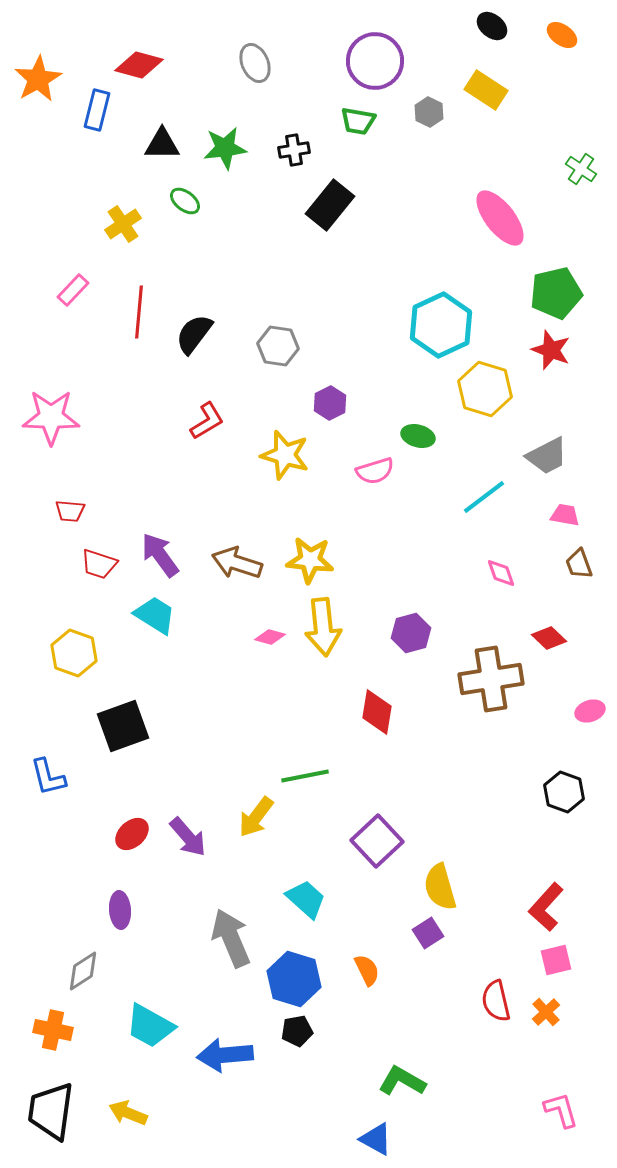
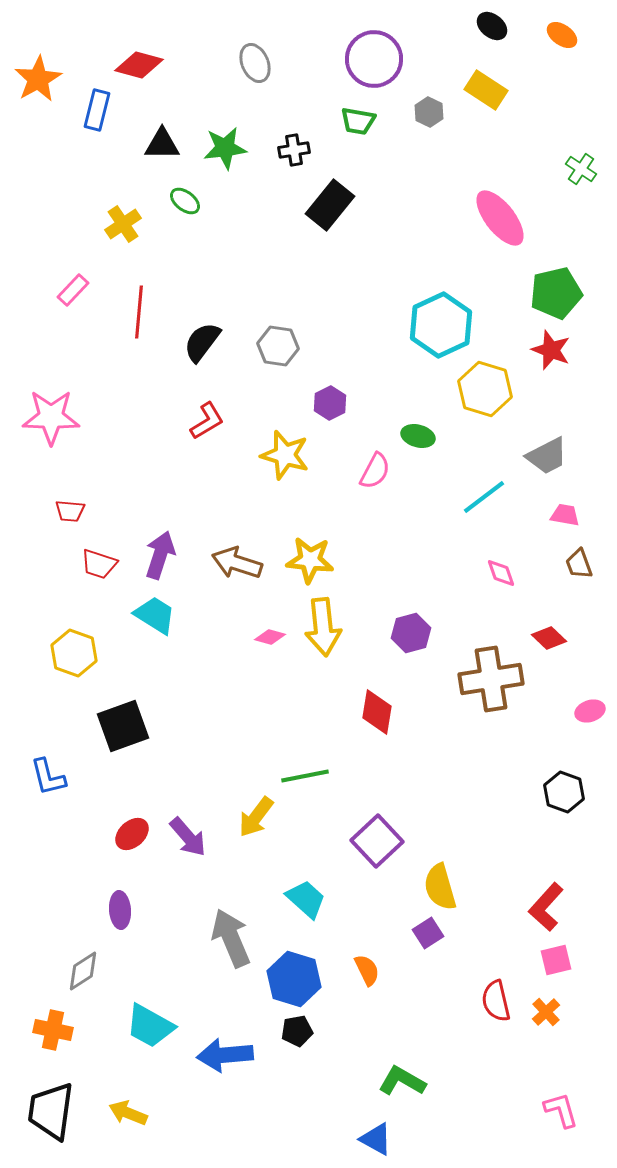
purple circle at (375, 61): moved 1 px left, 2 px up
black semicircle at (194, 334): moved 8 px right, 8 px down
pink semicircle at (375, 471): rotated 45 degrees counterclockwise
purple arrow at (160, 555): rotated 54 degrees clockwise
